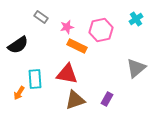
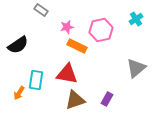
gray rectangle: moved 7 px up
cyan rectangle: moved 1 px right, 1 px down; rotated 12 degrees clockwise
